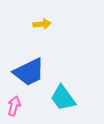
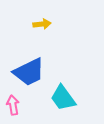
pink arrow: moved 1 px left, 1 px up; rotated 24 degrees counterclockwise
